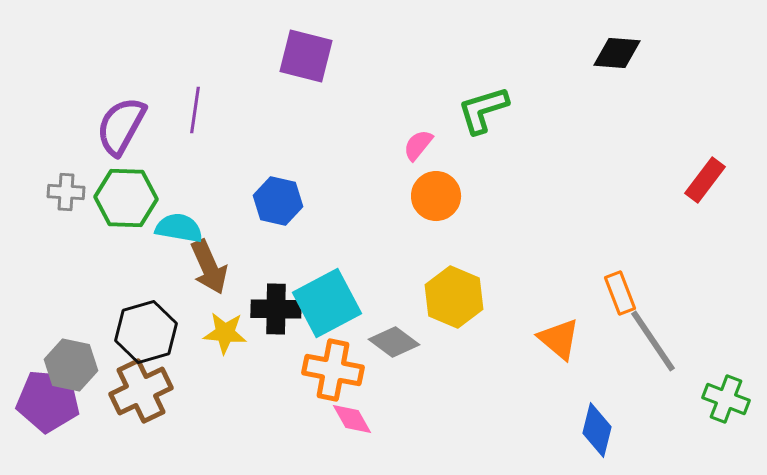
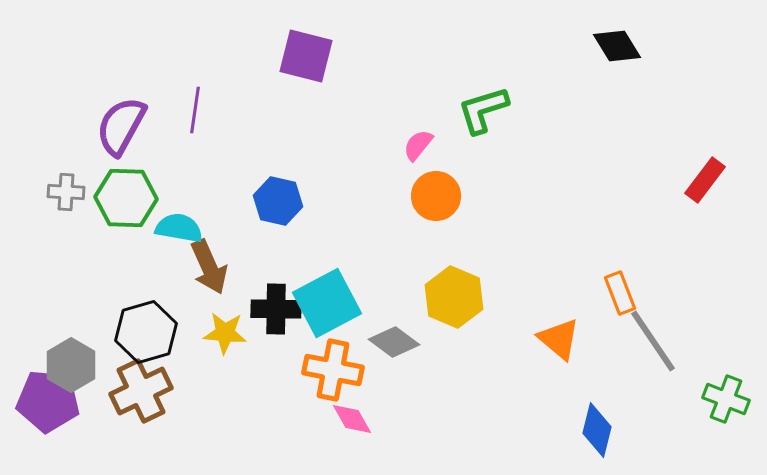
black diamond: moved 7 px up; rotated 54 degrees clockwise
gray hexagon: rotated 18 degrees clockwise
